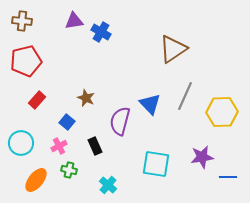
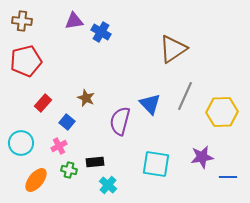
red rectangle: moved 6 px right, 3 px down
black rectangle: moved 16 px down; rotated 72 degrees counterclockwise
